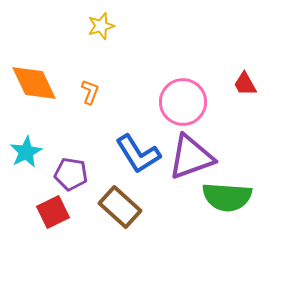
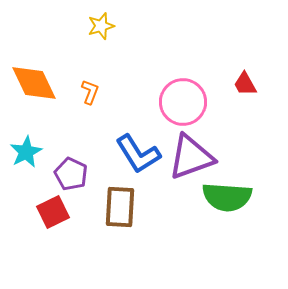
purple pentagon: rotated 16 degrees clockwise
brown rectangle: rotated 51 degrees clockwise
